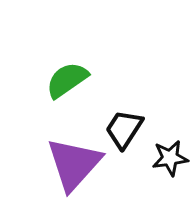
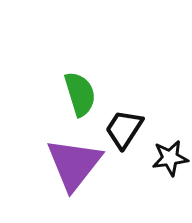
green semicircle: moved 13 px right, 14 px down; rotated 108 degrees clockwise
purple triangle: rotated 4 degrees counterclockwise
